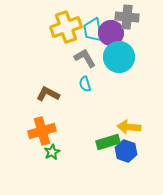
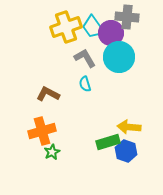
cyan trapezoid: moved 3 px up; rotated 25 degrees counterclockwise
